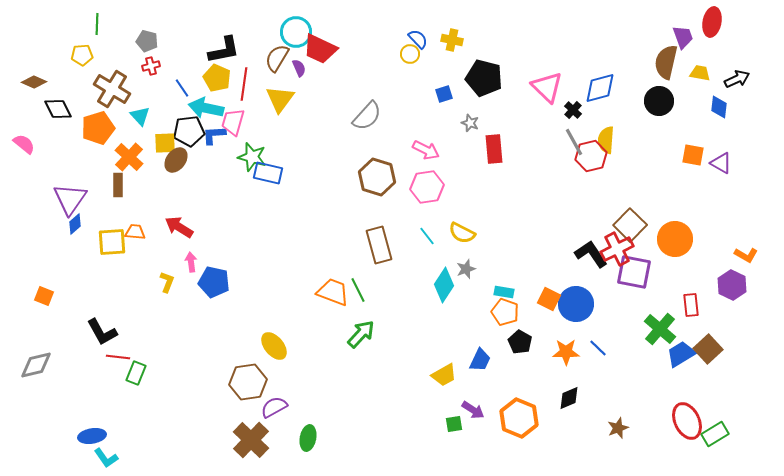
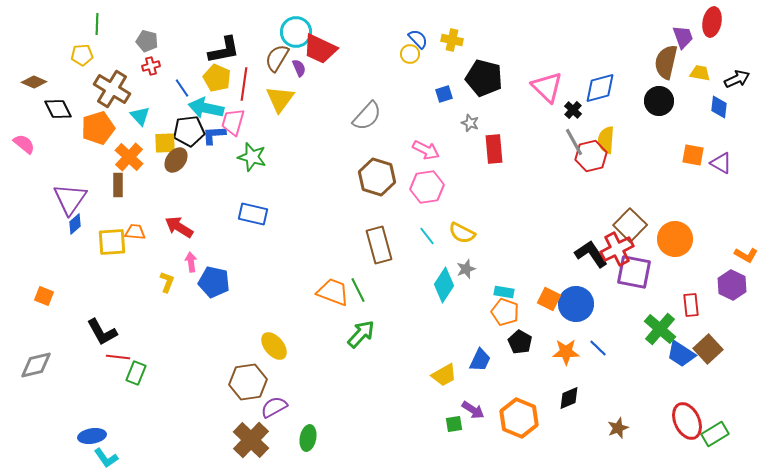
blue rectangle at (268, 173): moved 15 px left, 41 px down
blue trapezoid at (681, 354): rotated 116 degrees counterclockwise
